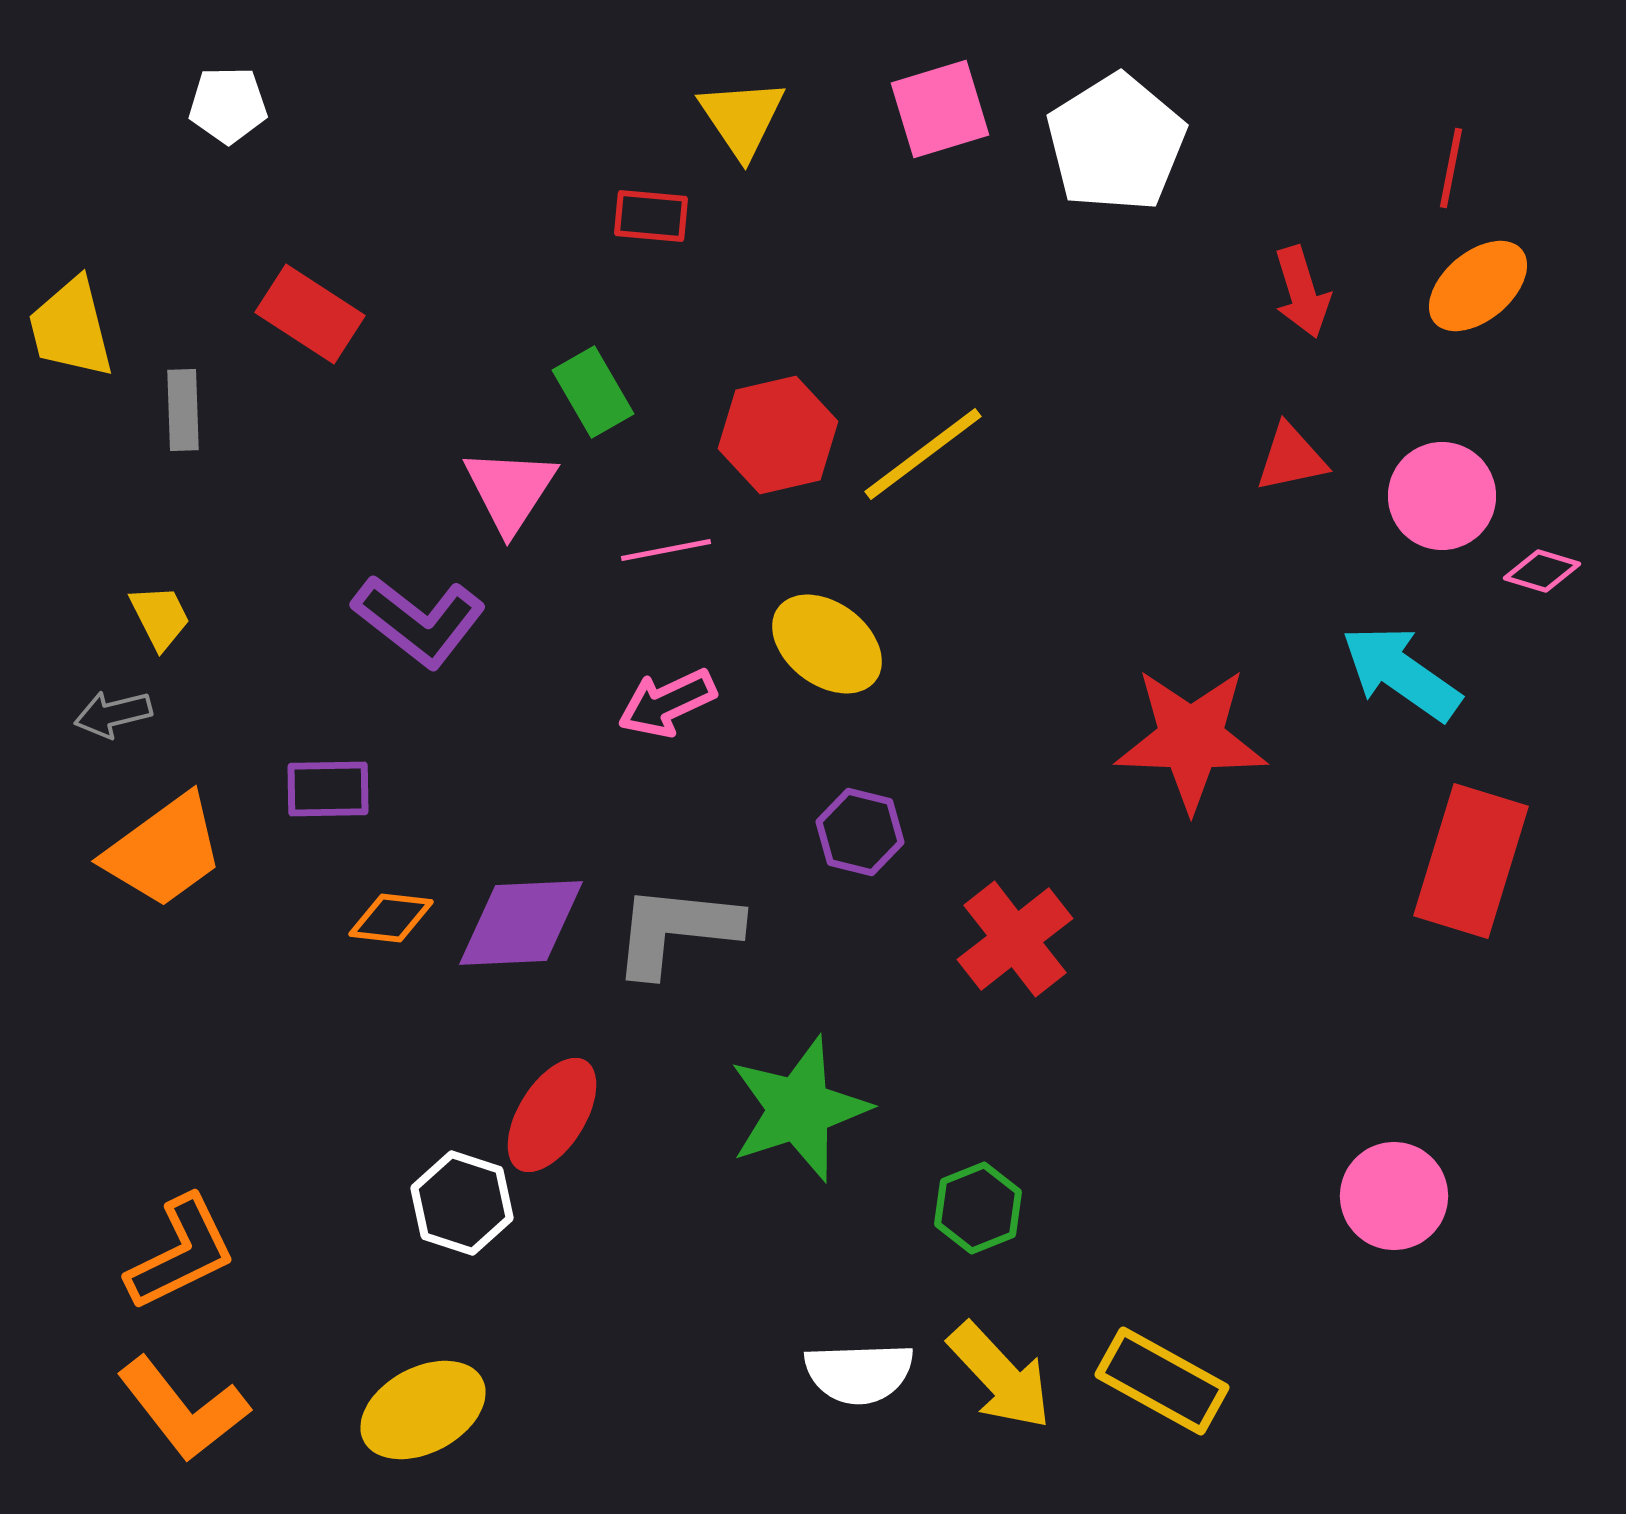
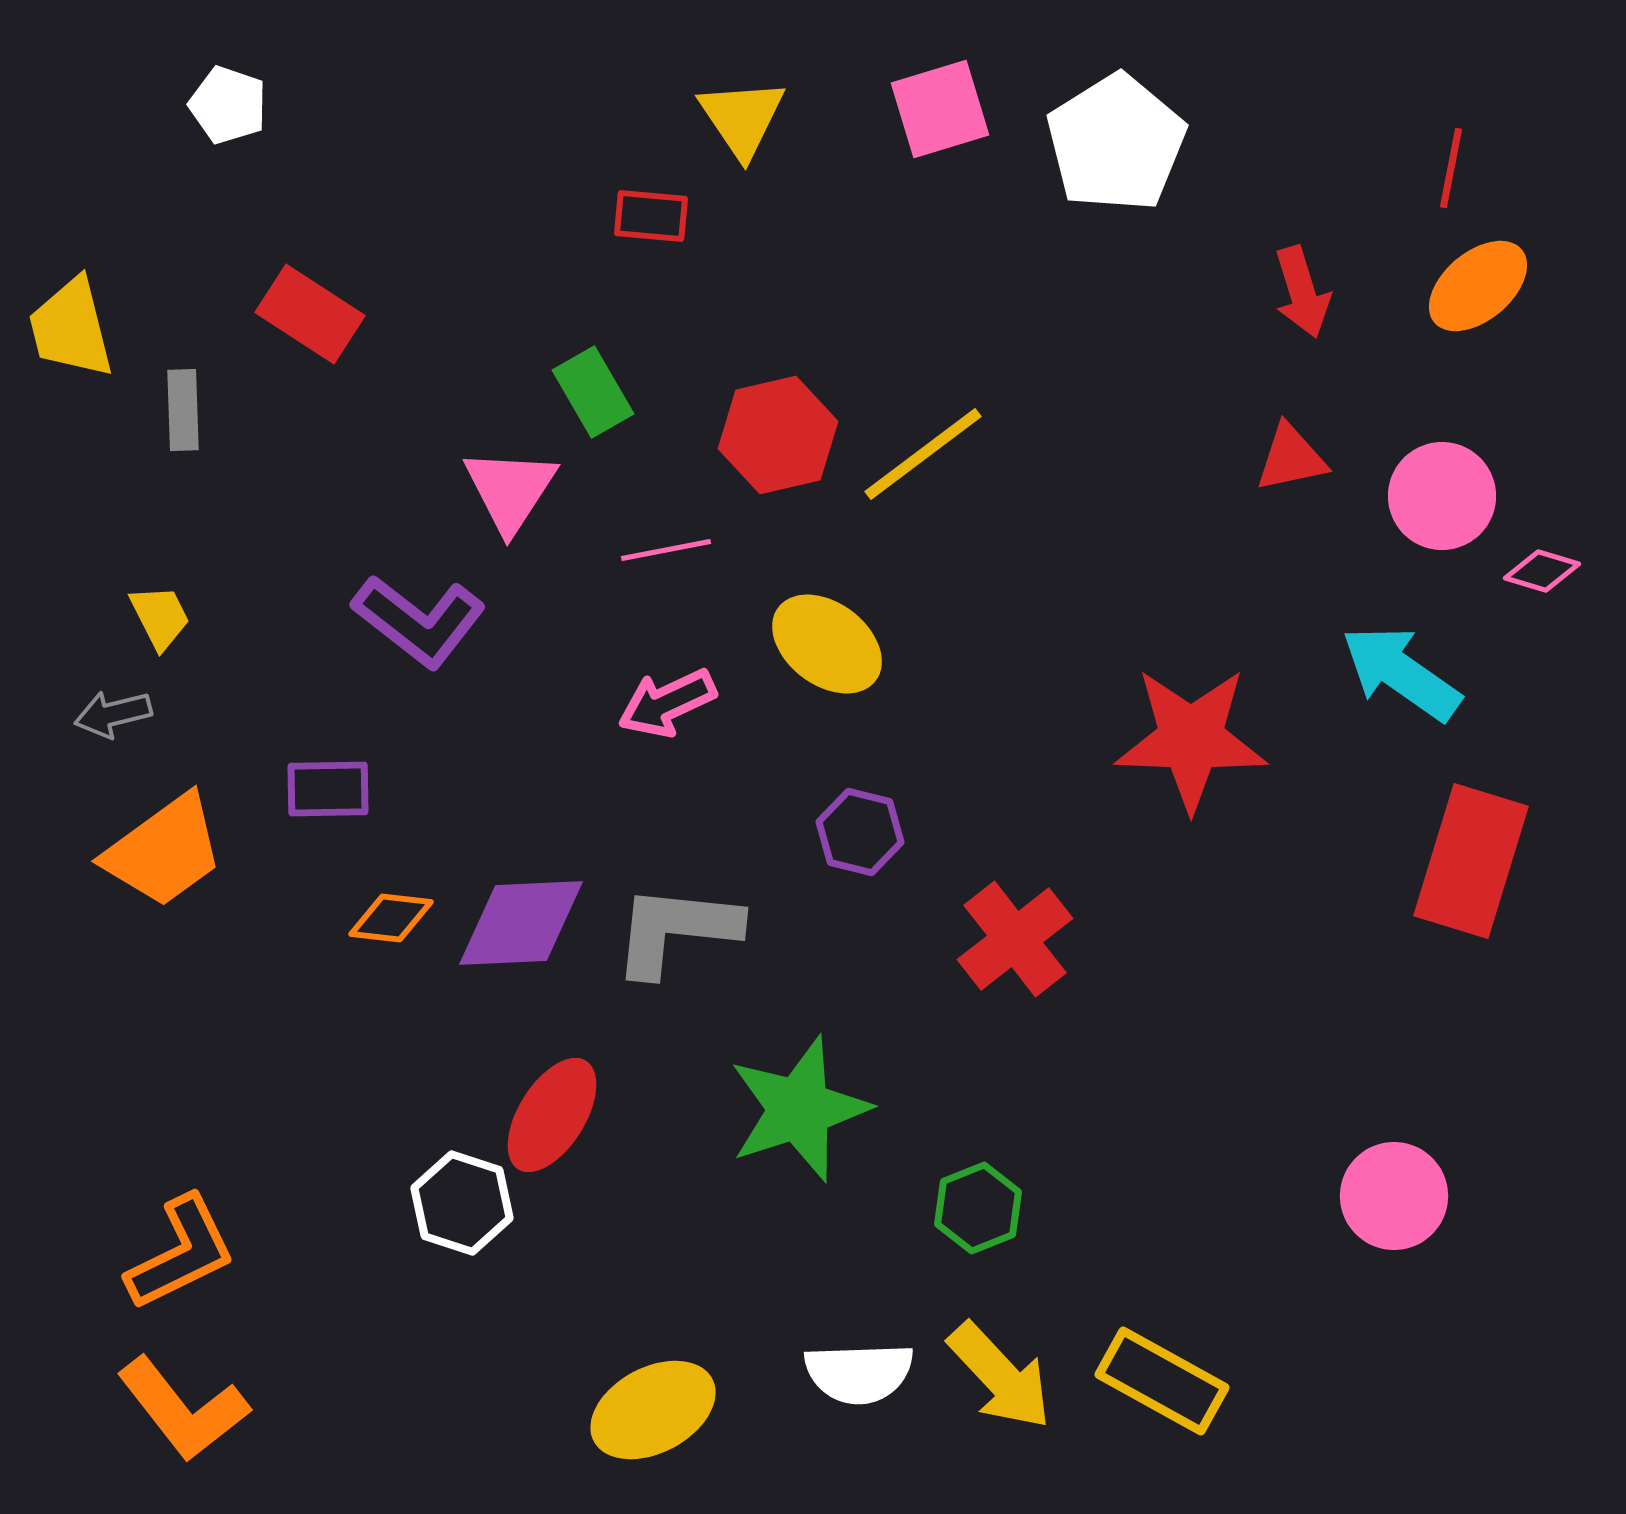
white pentagon at (228, 105): rotated 20 degrees clockwise
yellow ellipse at (423, 1410): moved 230 px right
